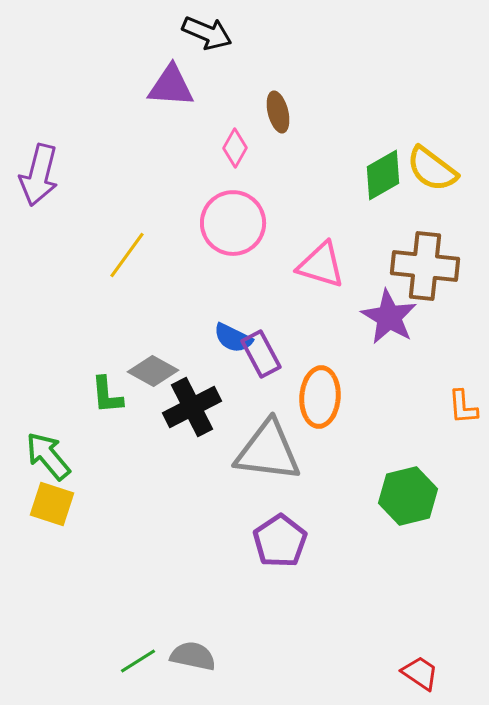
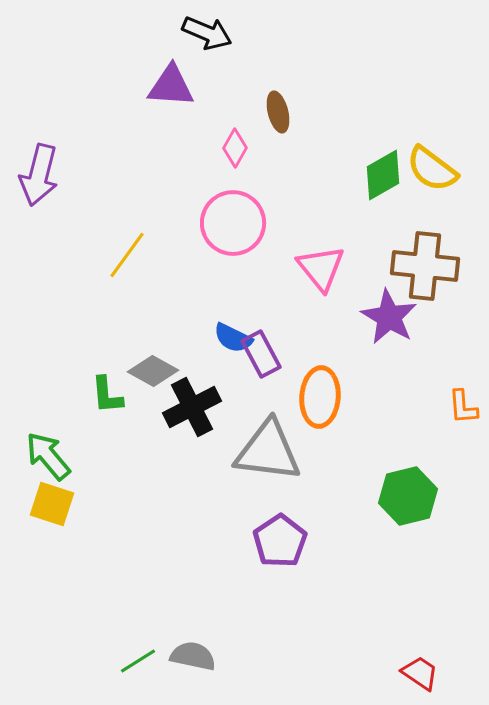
pink triangle: moved 3 px down; rotated 34 degrees clockwise
